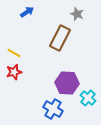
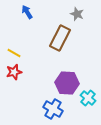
blue arrow: rotated 88 degrees counterclockwise
